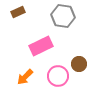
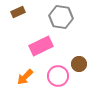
gray hexagon: moved 2 px left, 1 px down
